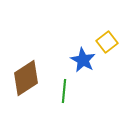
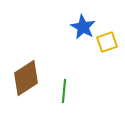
yellow square: rotated 20 degrees clockwise
blue star: moved 33 px up
